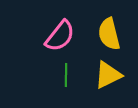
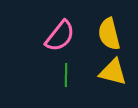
yellow triangle: moved 5 px right, 3 px up; rotated 40 degrees clockwise
